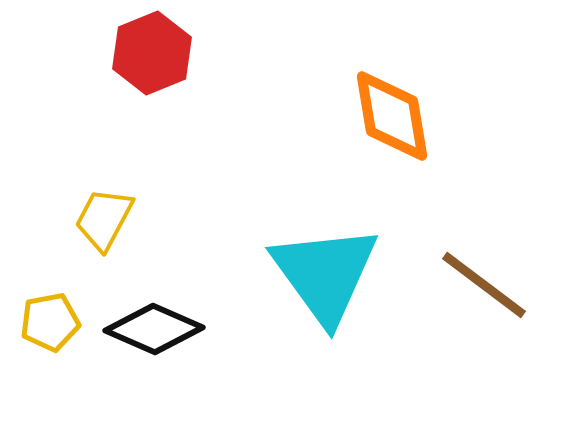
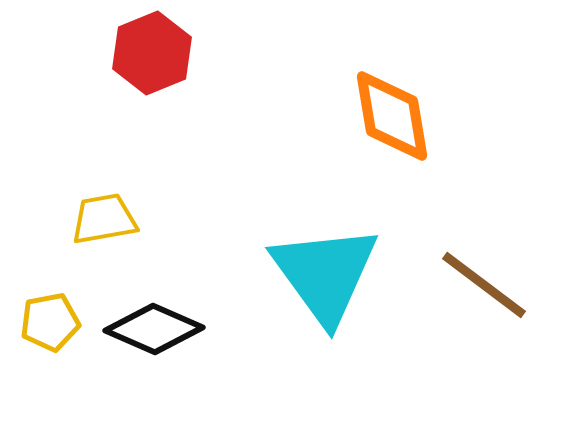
yellow trapezoid: rotated 52 degrees clockwise
